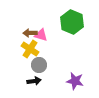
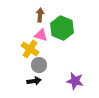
green hexagon: moved 10 px left, 6 px down
brown arrow: moved 10 px right, 18 px up; rotated 96 degrees clockwise
